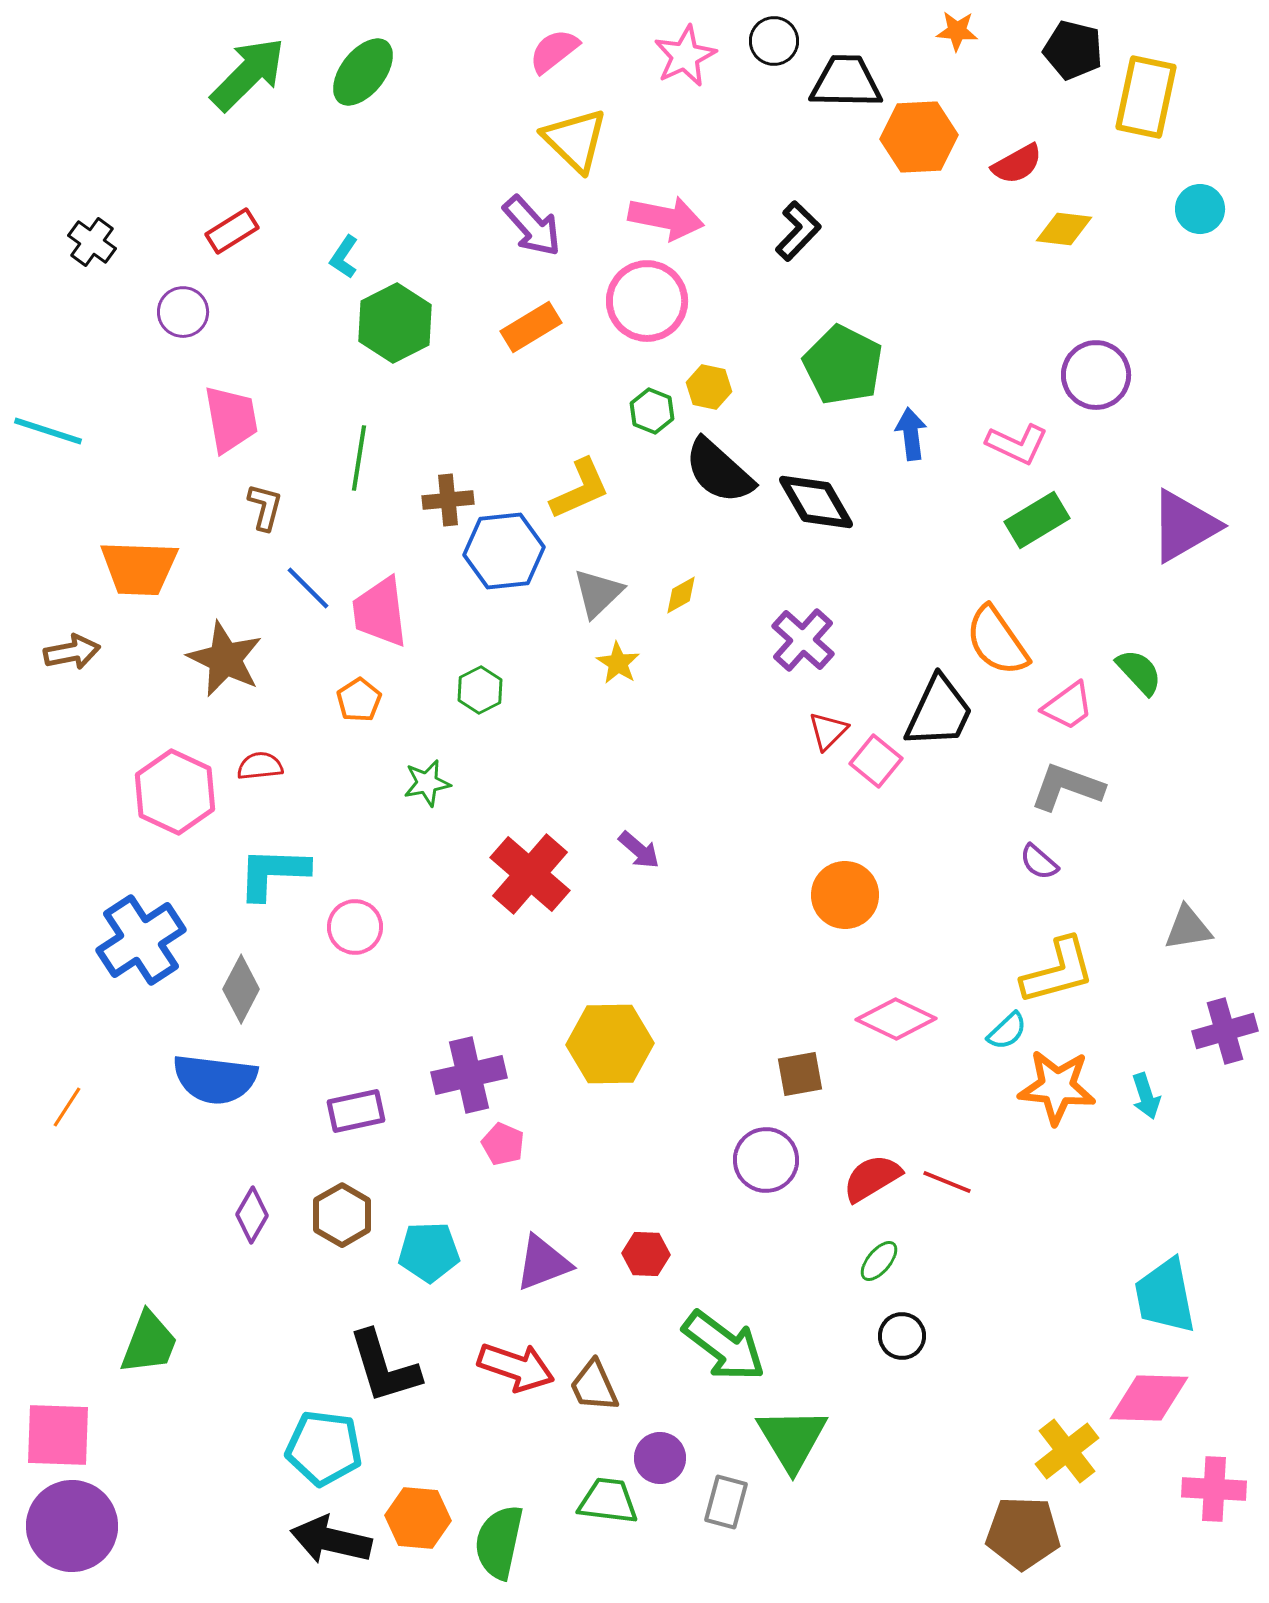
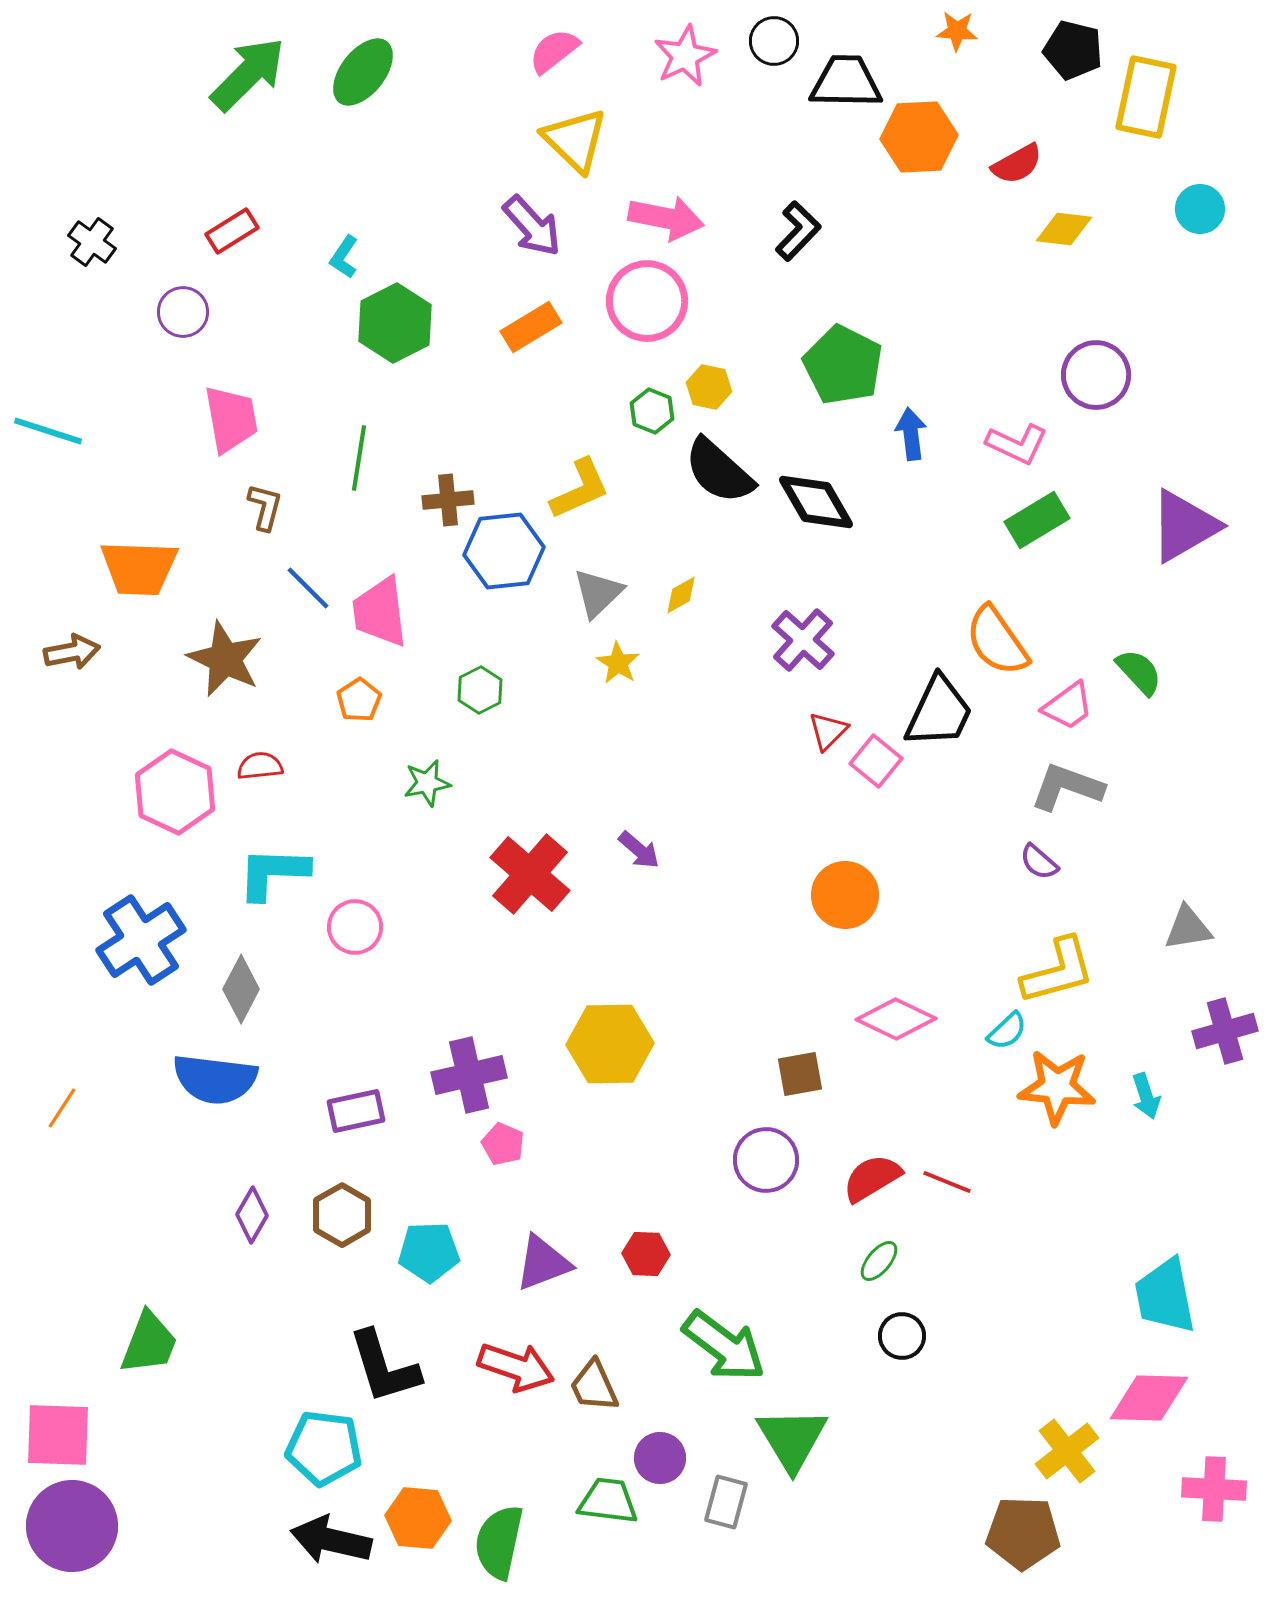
orange line at (67, 1107): moved 5 px left, 1 px down
